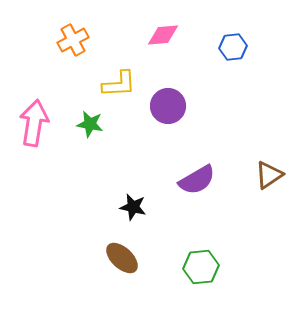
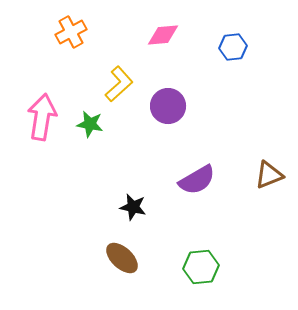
orange cross: moved 2 px left, 8 px up
yellow L-shape: rotated 39 degrees counterclockwise
pink arrow: moved 8 px right, 6 px up
brown triangle: rotated 12 degrees clockwise
